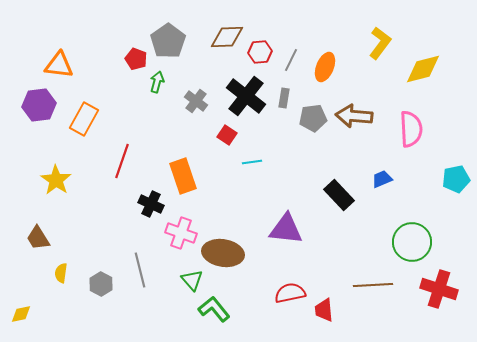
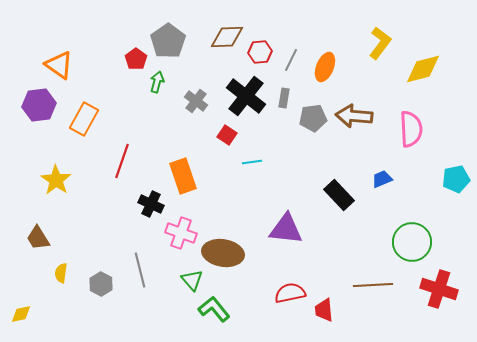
red pentagon at (136, 59): rotated 15 degrees clockwise
orange triangle at (59, 65): rotated 28 degrees clockwise
